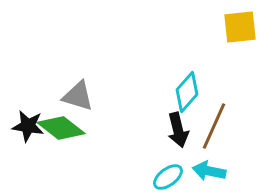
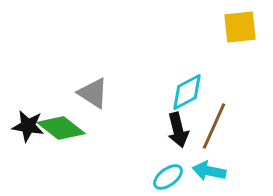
cyan diamond: rotated 21 degrees clockwise
gray triangle: moved 15 px right, 3 px up; rotated 16 degrees clockwise
